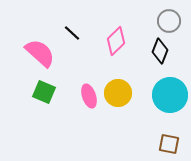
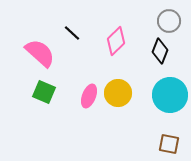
pink ellipse: rotated 40 degrees clockwise
